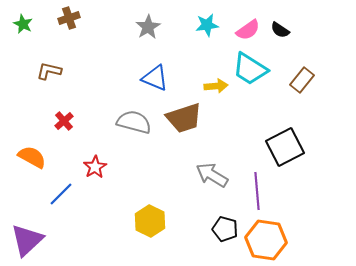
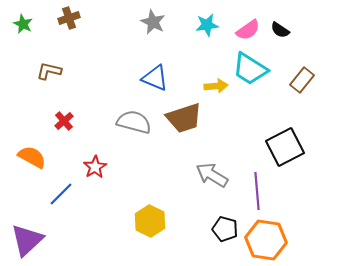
gray star: moved 5 px right, 5 px up; rotated 15 degrees counterclockwise
